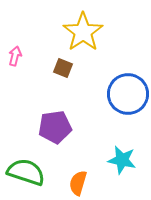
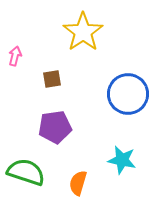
brown square: moved 11 px left, 11 px down; rotated 30 degrees counterclockwise
